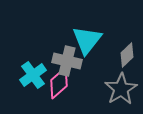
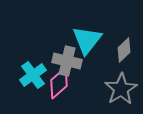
gray diamond: moved 3 px left, 5 px up
